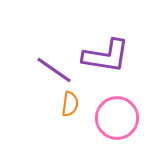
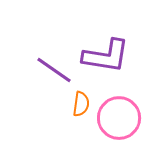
orange semicircle: moved 11 px right
pink circle: moved 2 px right
